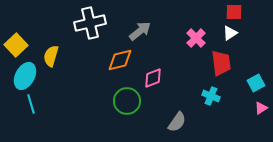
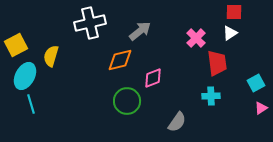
yellow square: rotated 15 degrees clockwise
red trapezoid: moved 4 px left
cyan cross: rotated 24 degrees counterclockwise
